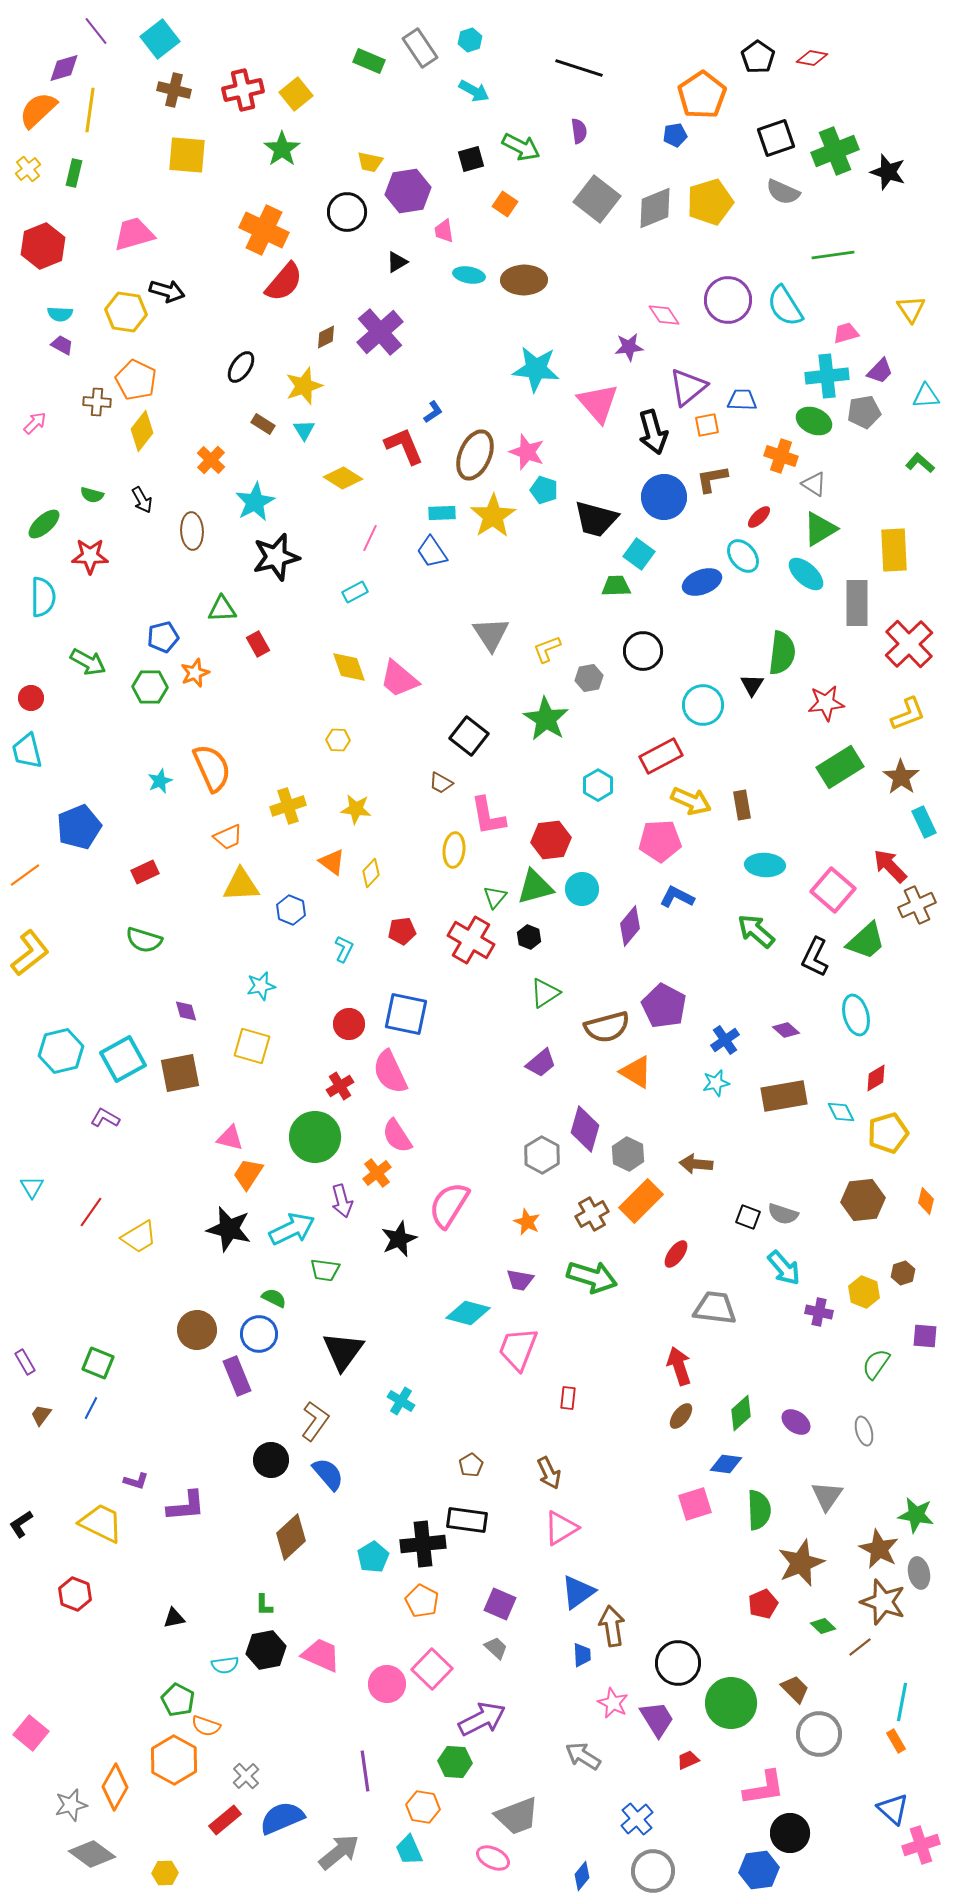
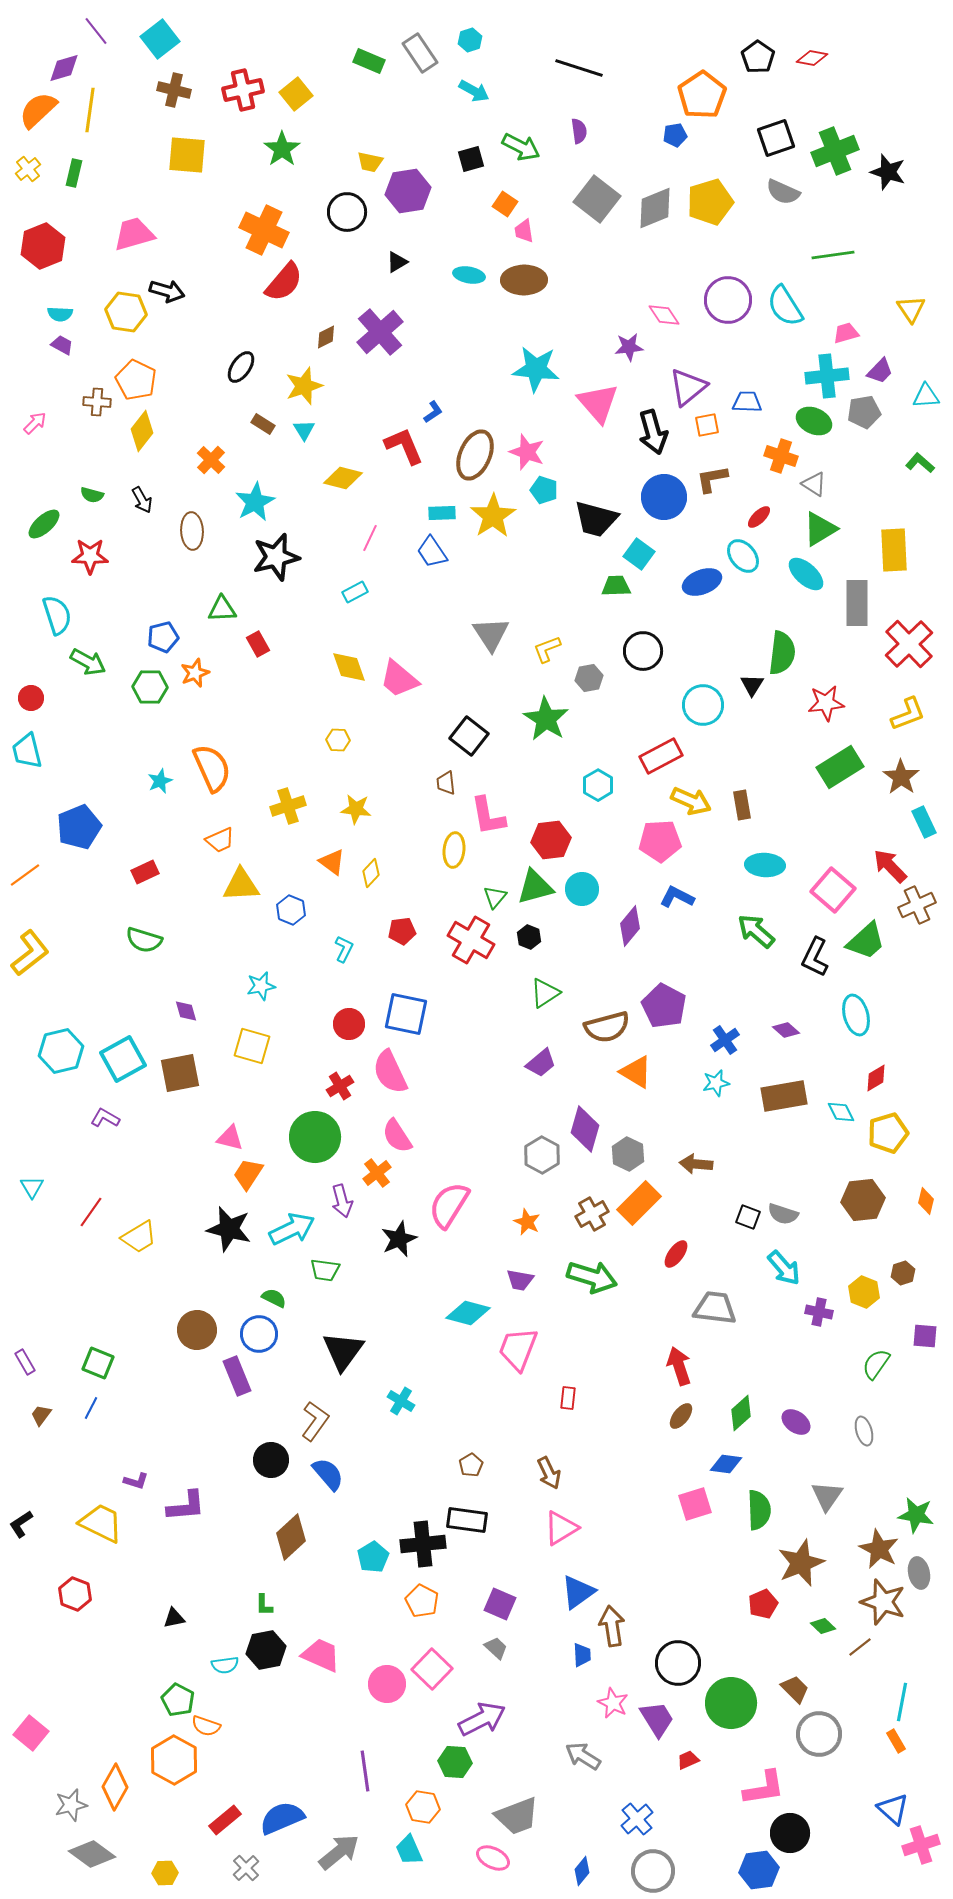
gray rectangle at (420, 48): moved 5 px down
pink trapezoid at (444, 231): moved 80 px right
blue trapezoid at (742, 400): moved 5 px right, 2 px down
yellow diamond at (343, 478): rotated 18 degrees counterclockwise
cyan semicircle at (43, 597): moved 14 px right, 18 px down; rotated 18 degrees counterclockwise
brown trapezoid at (441, 783): moved 5 px right; rotated 55 degrees clockwise
orange trapezoid at (228, 837): moved 8 px left, 3 px down
orange rectangle at (641, 1201): moved 2 px left, 2 px down
gray cross at (246, 1776): moved 92 px down
blue diamond at (582, 1876): moved 5 px up
